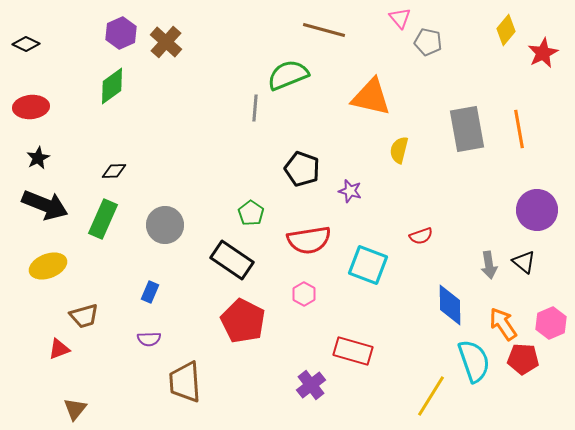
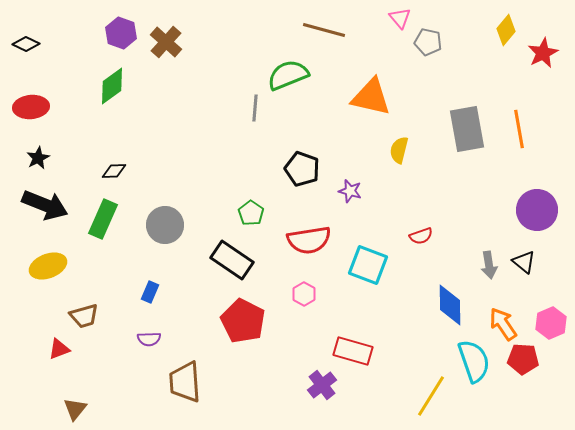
purple hexagon at (121, 33): rotated 16 degrees counterclockwise
purple cross at (311, 385): moved 11 px right
